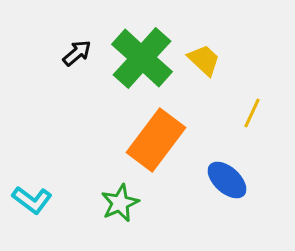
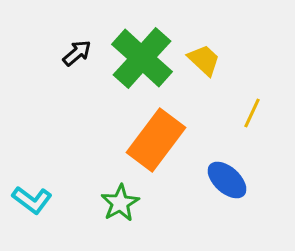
green star: rotated 6 degrees counterclockwise
